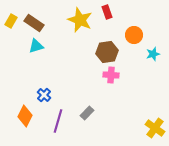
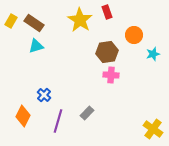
yellow star: rotated 10 degrees clockwise
orange diamond: moved 2 px left
yellow cross: moved 2 px left, 1 px down
